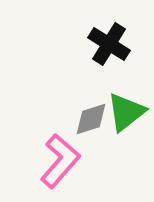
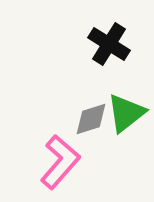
green triangle: moved 1 px down
pink L-shape: moved 1 px down
